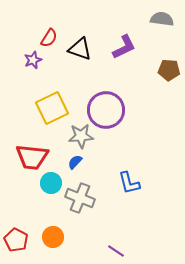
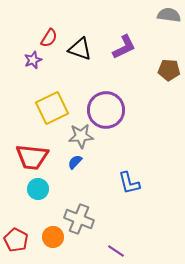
gray semicircle: moved 7 px right, 4 px up
cyan circle: moved 13 px left, 6 px down
gray cross: moved 1 px left, 21 px down
